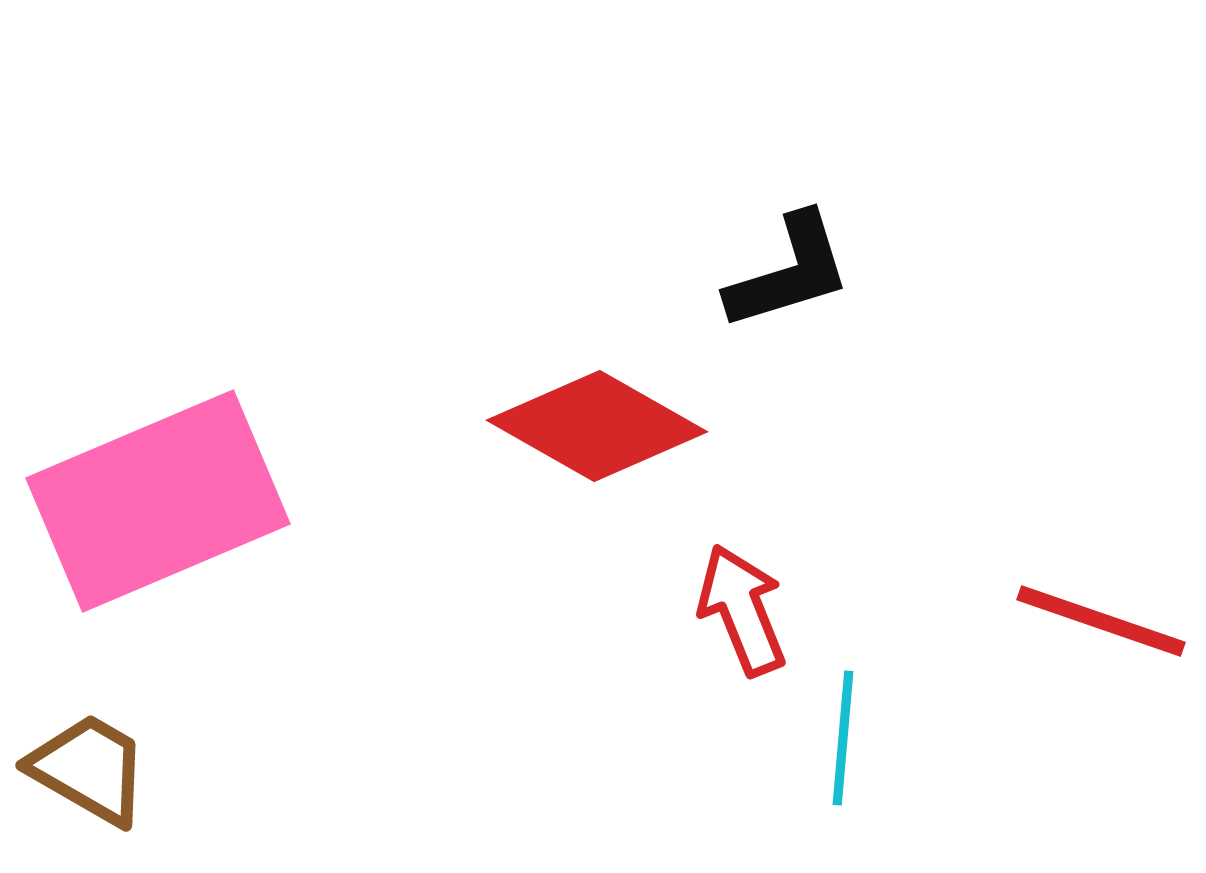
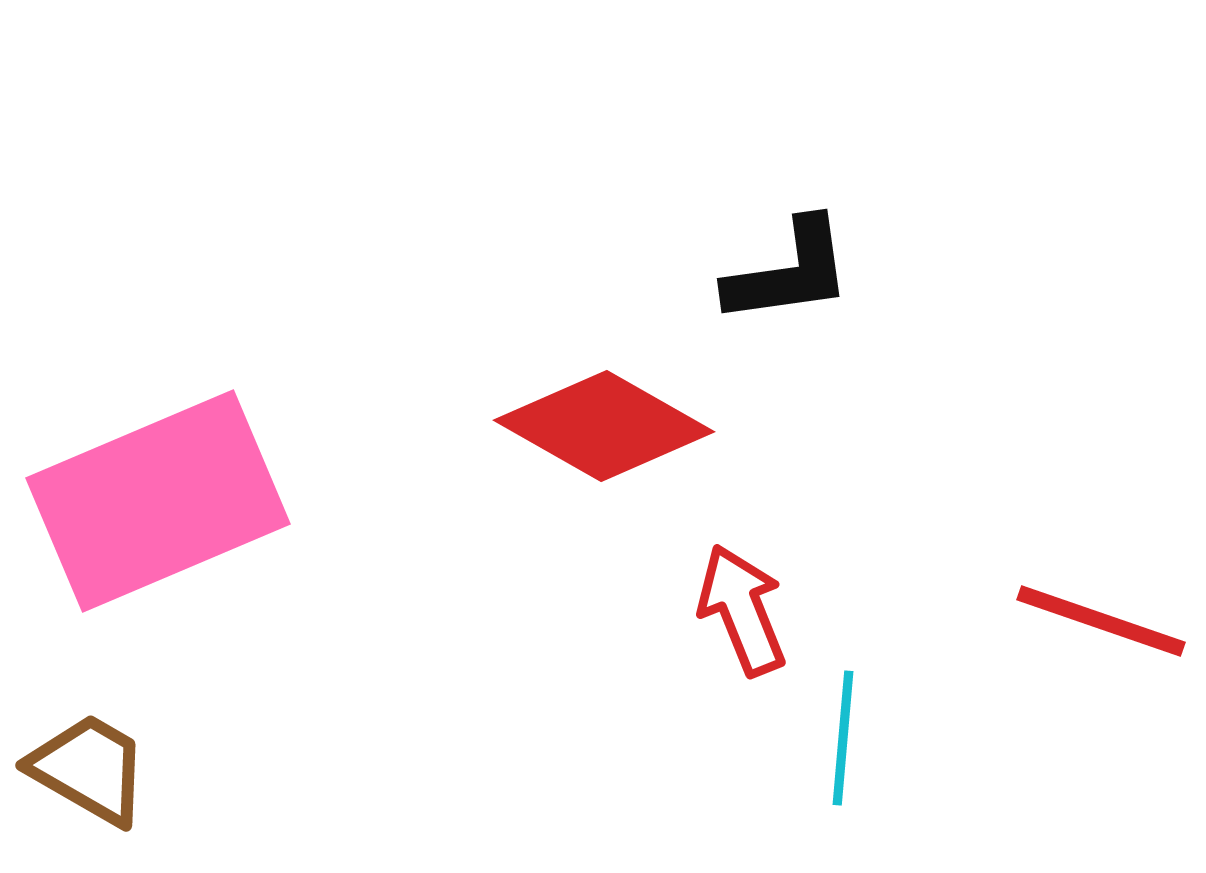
black L-shape: rotated 9 degrees clockwise
red diamond: moved 7 px right
